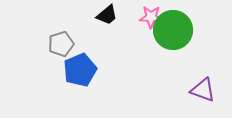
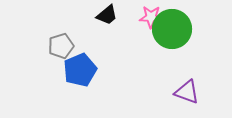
green circle: moved 1 px left, 1 px up
gray pentagon: moved 2 px down
purple triangle: moved 16 px left, 2 px down
